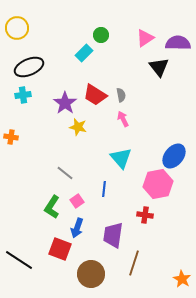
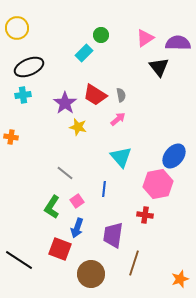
pink arrow: moved 5 px left; rotated 77 degrees clockwise
cyan triangle: moved 1 px up
orange star: moved 2 px left; rotated 24 degrees clockwise
